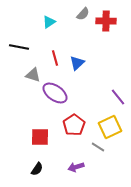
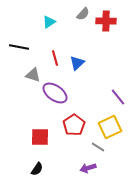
purple arrow: moved 12 px right, 1 px down
